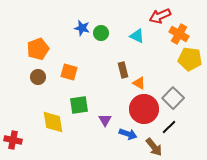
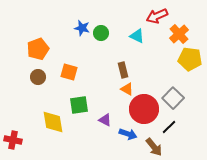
red arrow: moved 3 px left
orange cross: rotated 18 degrees clockwise
orange triangle: moved 12 px left, 6 px down
purple triangle: rotated 32 degrees counterclockwise
